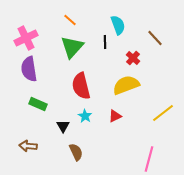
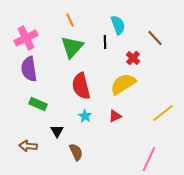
orange line: rotated 24 degrees clockwise
yellow semicircle: moved 3 px left, 1 px up; rotated 12 degrees counterclockwise
black triangle: moved 6 px left, 5 px down
pink line: rotated 10 degrees clockwise
